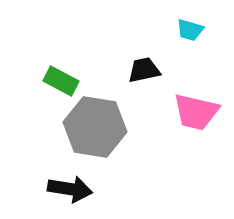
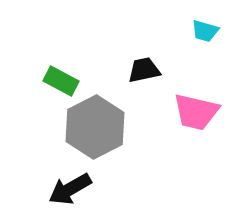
cyan trapezoid: moved 15 px right, 1 px down
gray hexagon: rotated 24 degrees clockwise
black arrow: rotated 141 degrees clockwise
